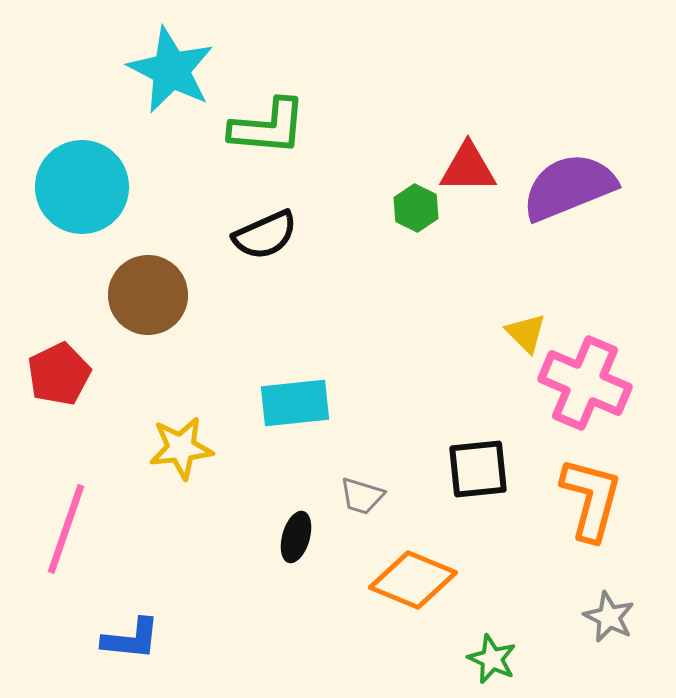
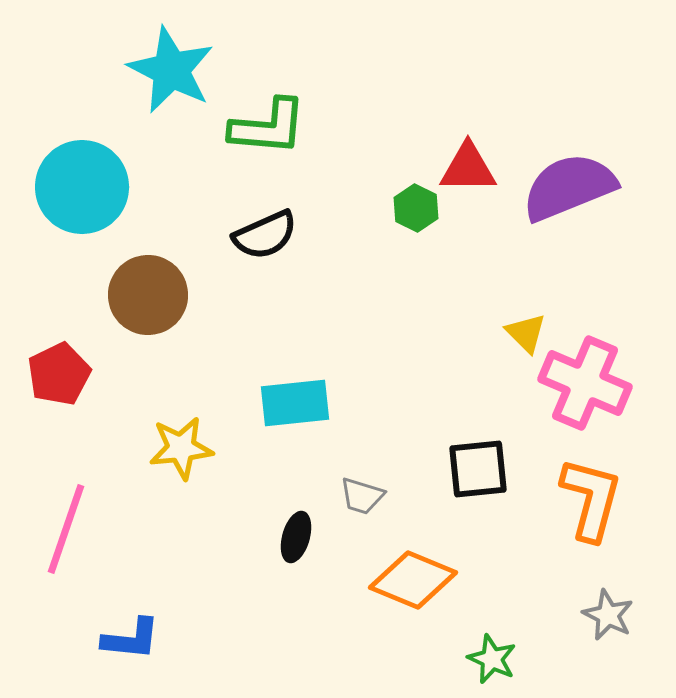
gray star: moved 1 px left, 2 px up
